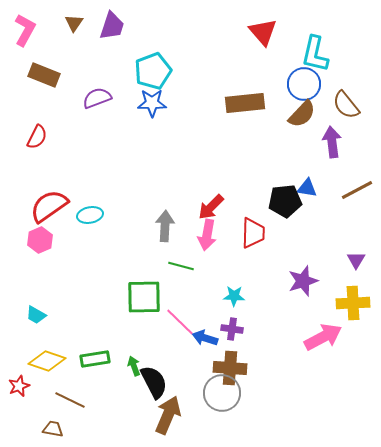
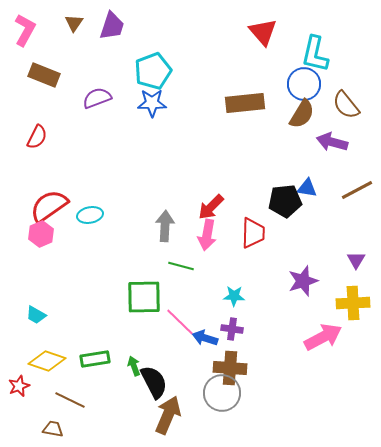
brown semicircle at (302, 114): rotated 12 degrees counterclockwise
purple arrow at (332, 142): rotated 68 degrees counterclockwise
pink hexagon at (40, 240): moved 1 px right, 6 px up
